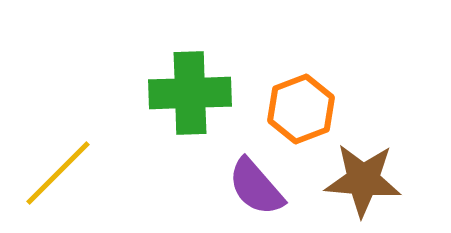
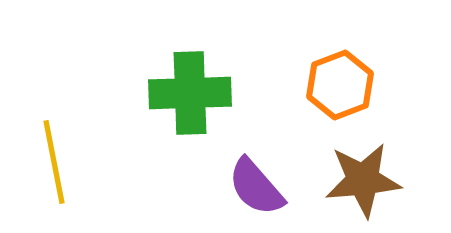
orange hexagon: moved 39 px right, 24 px up
yellow line: moved 4 px left, 11 px up; rotated 56 degrees counterclockwise
brown star: rotated 10 degrees counterclockwise
